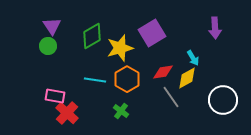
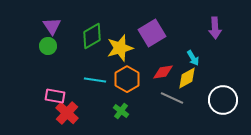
gray line: moved 1 px right, 1 px down; rotated 30 degrees counterclockwise
